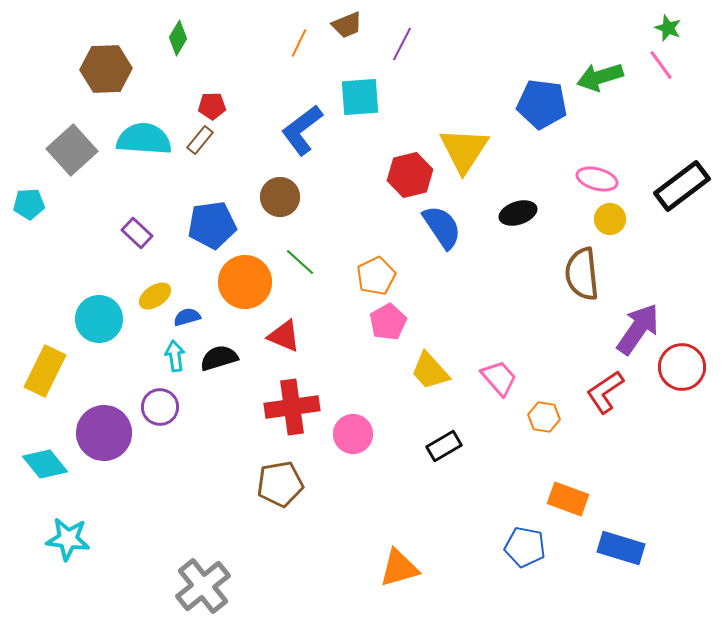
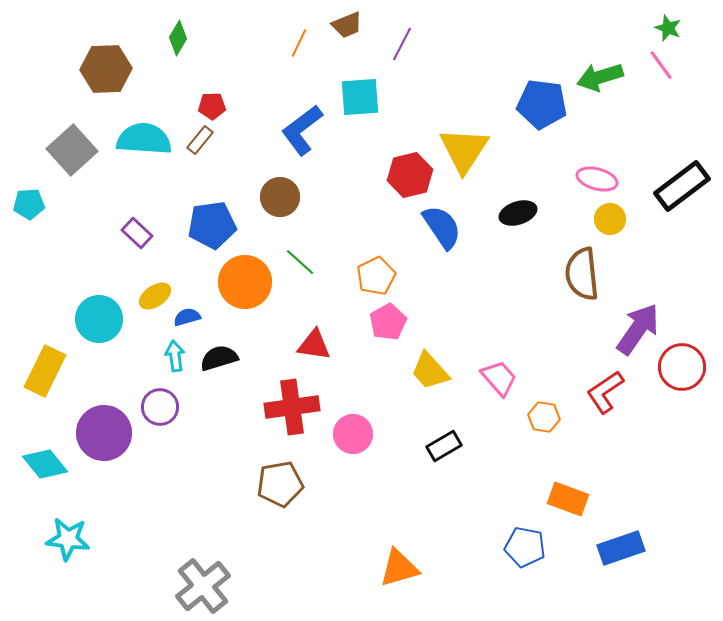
red triangle at (284, 336): moved 30 px right, 9 px down; rotated 15 degrees counterclockwise
blue rectangle at (621, 548): rotated 36 degrees counterclockwise
